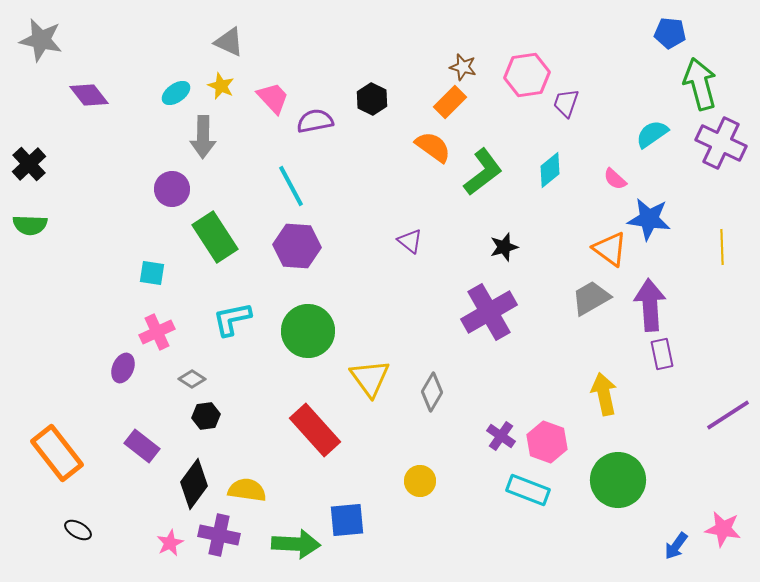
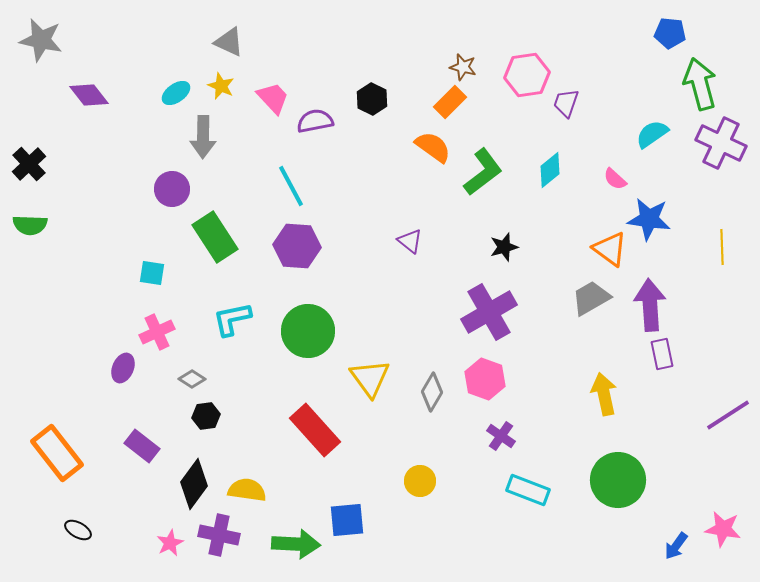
pink hexagon at (547, 442): moved 62 px left, 63 px up
